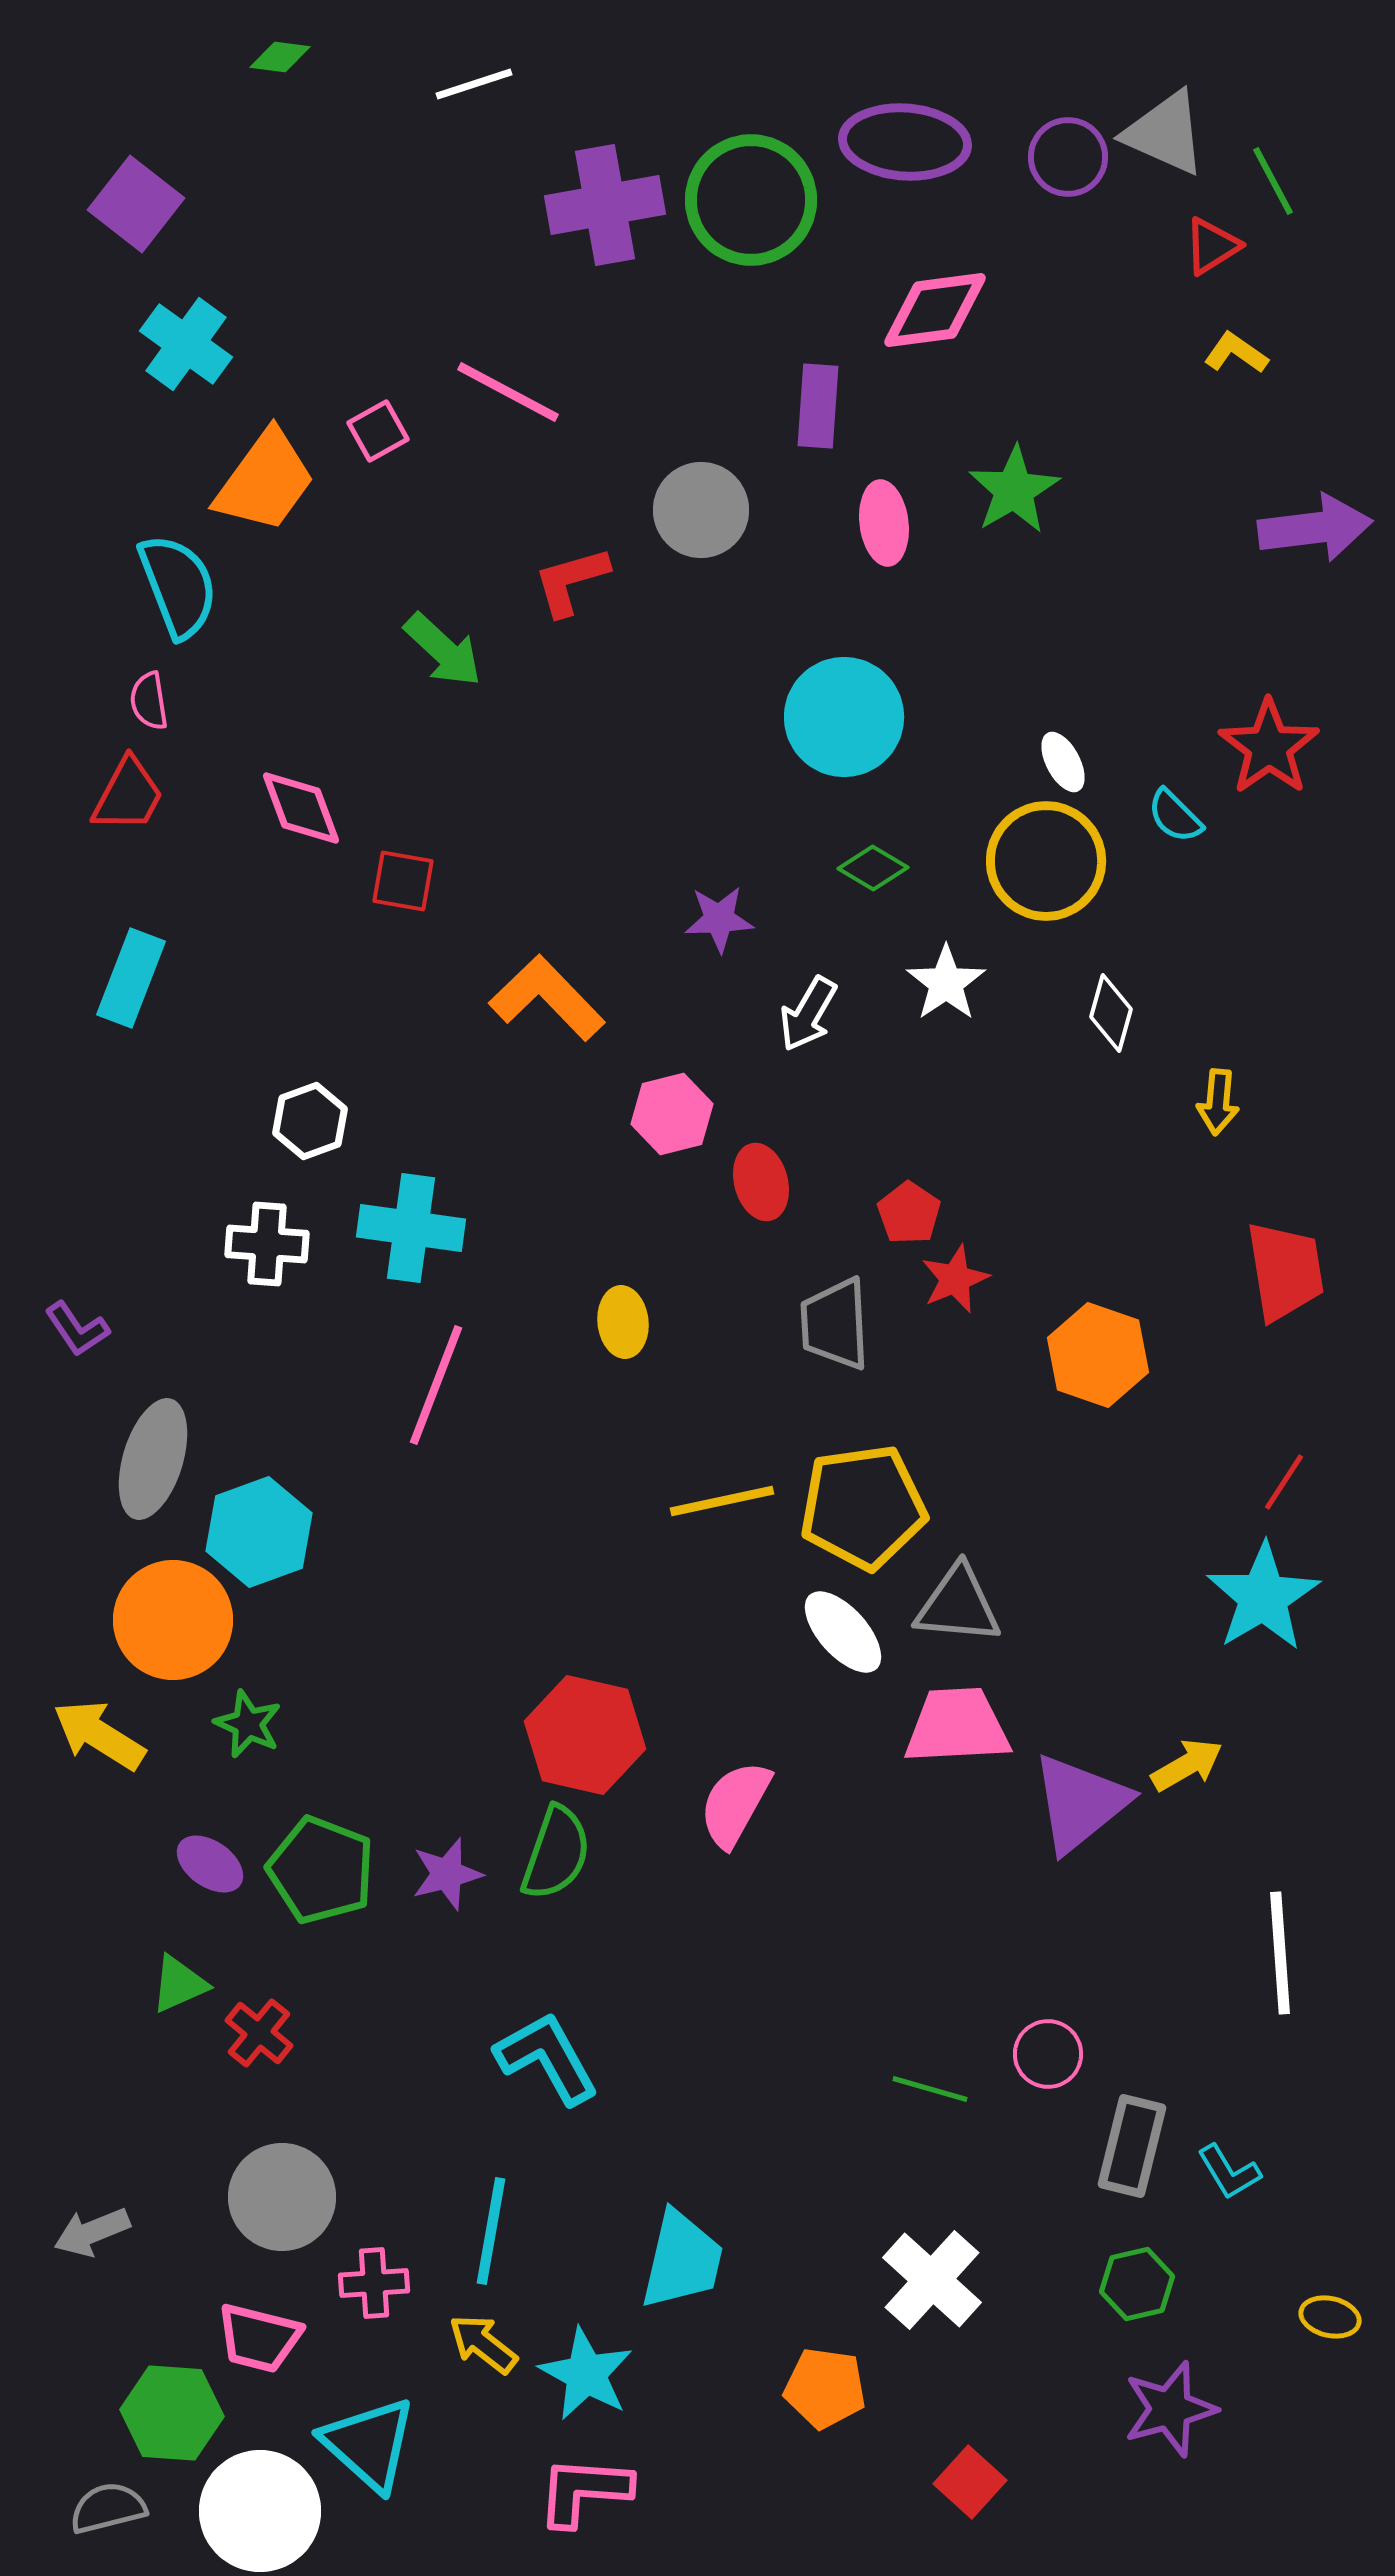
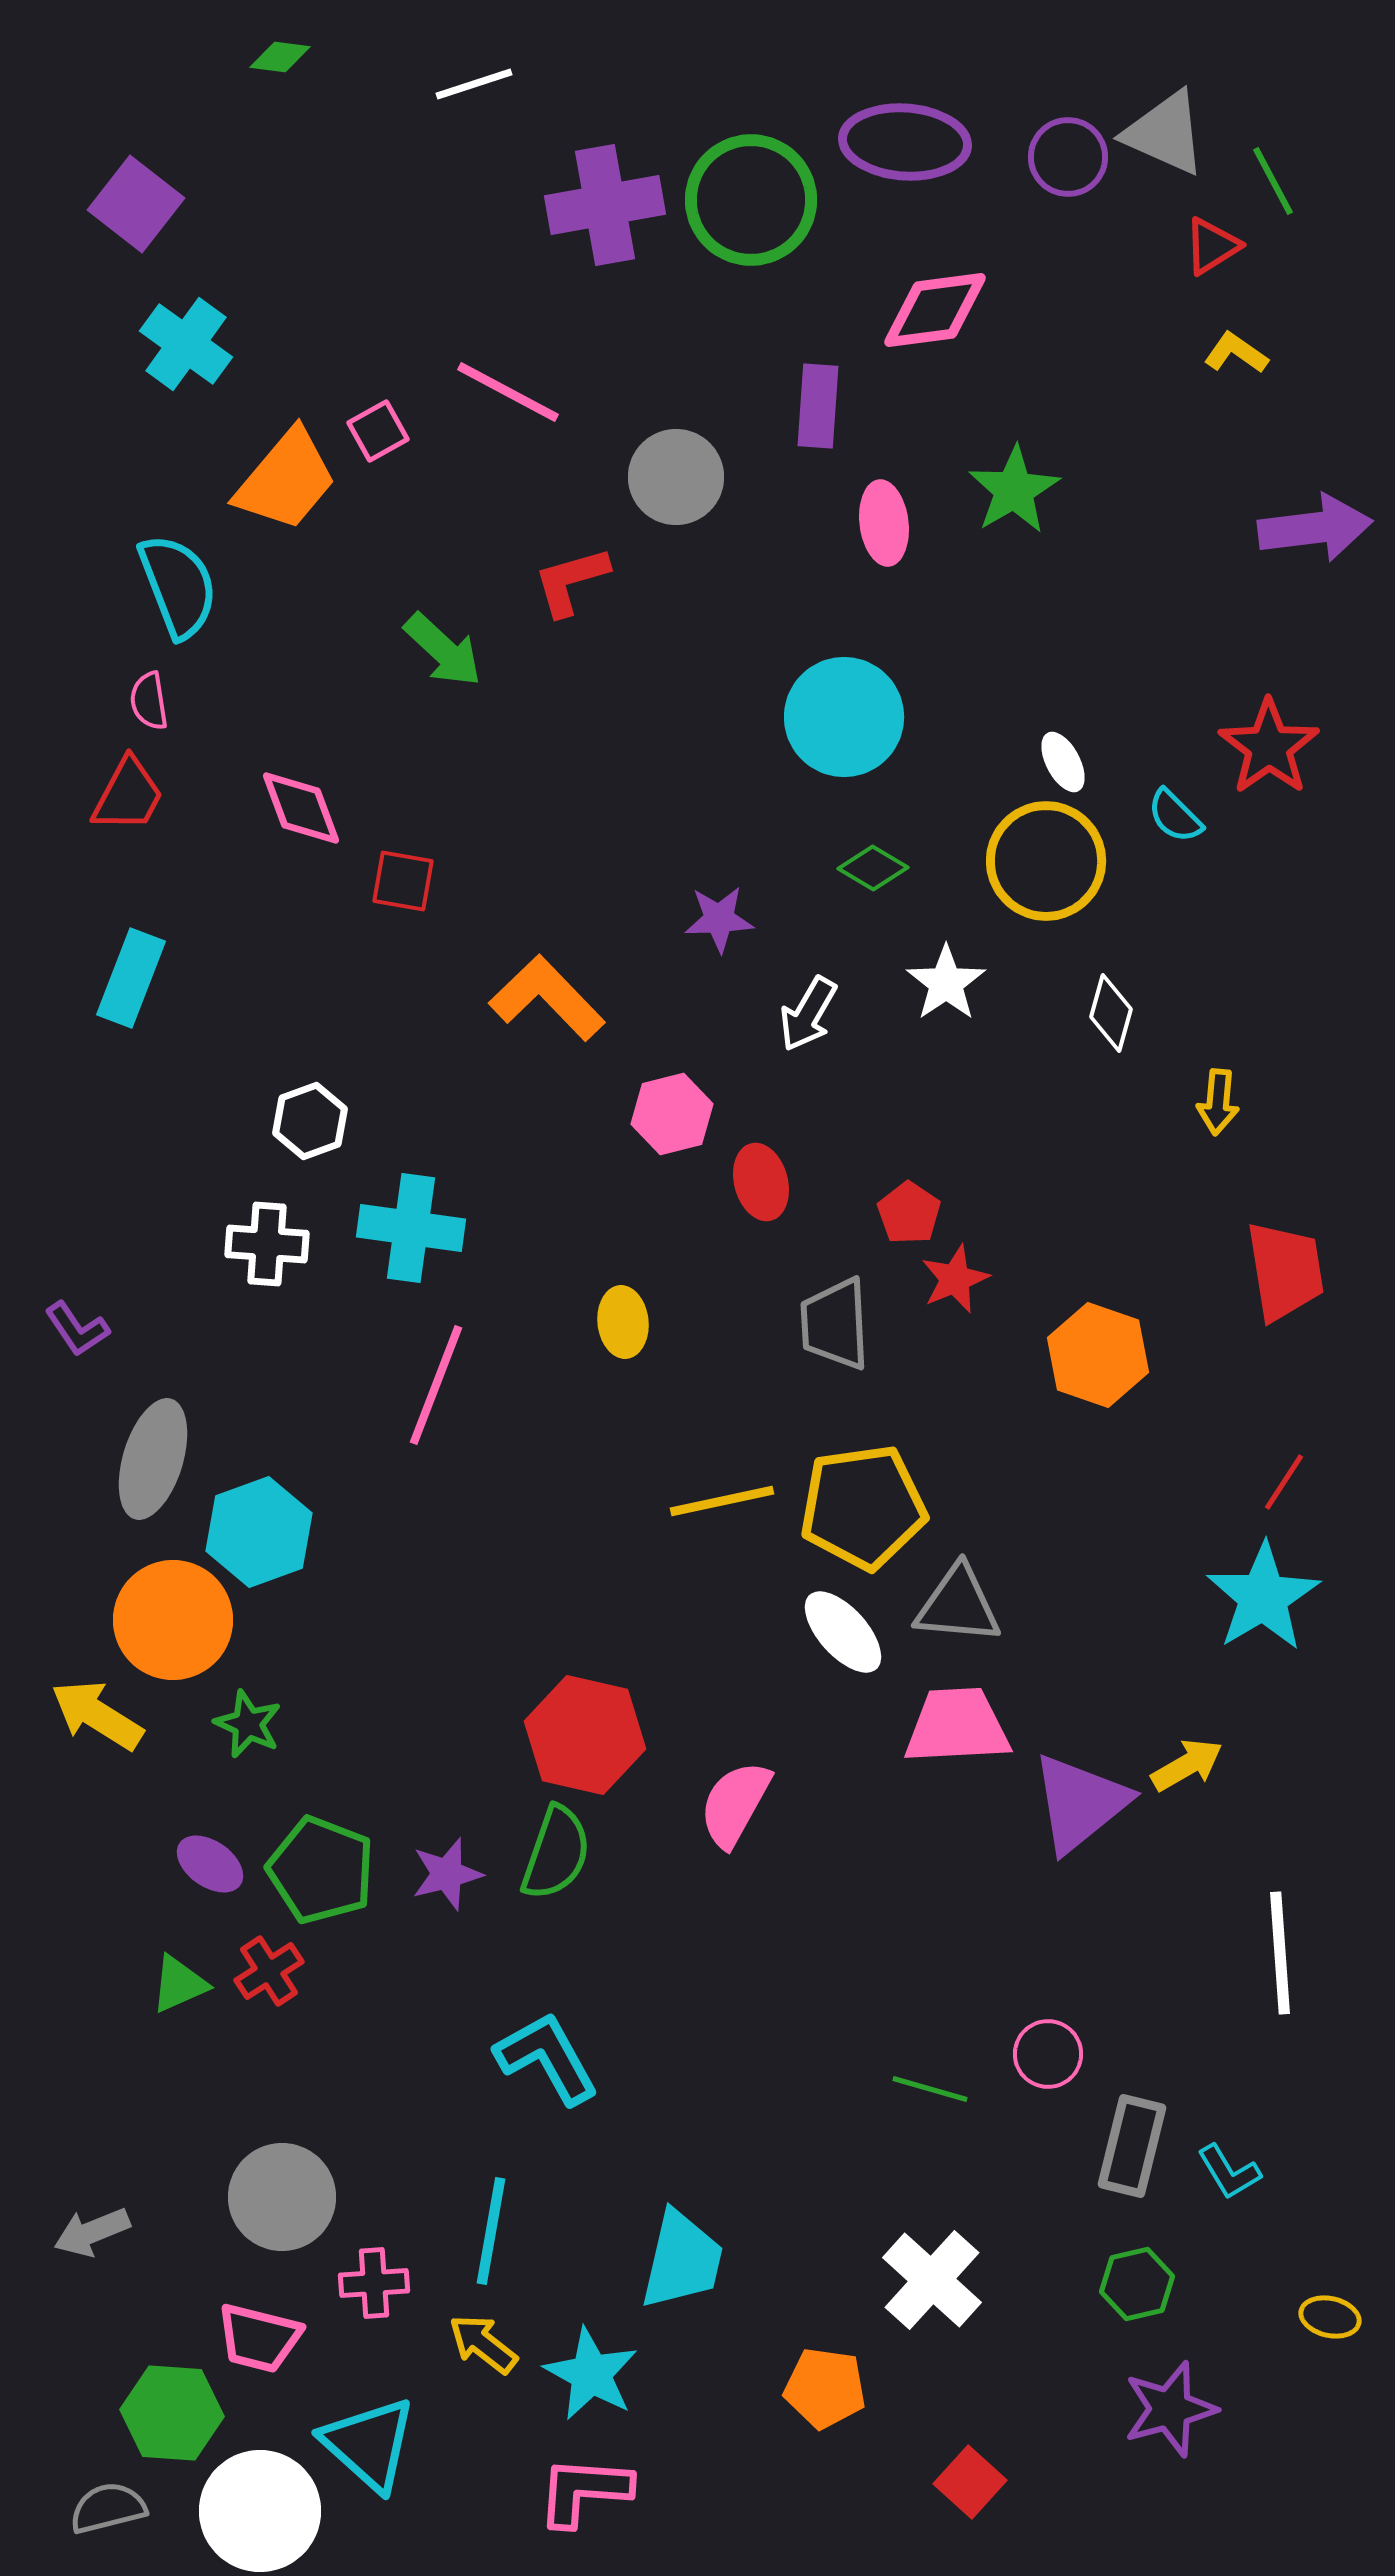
orange trapezoid at (265, 481): moved 21 px right, 1 px up; rotated 4 degrees clockwise
gray circle at (701, 510): moved 25 px left, 33 px up
yellow arrow at (99, 1735): moved 2 px left, 20 px up
red cross at (259, 2033): moved 10 px right, 62 px up; rotated 18 degrees clockwise
cyan star at (586, 2374): moved 5 px right
